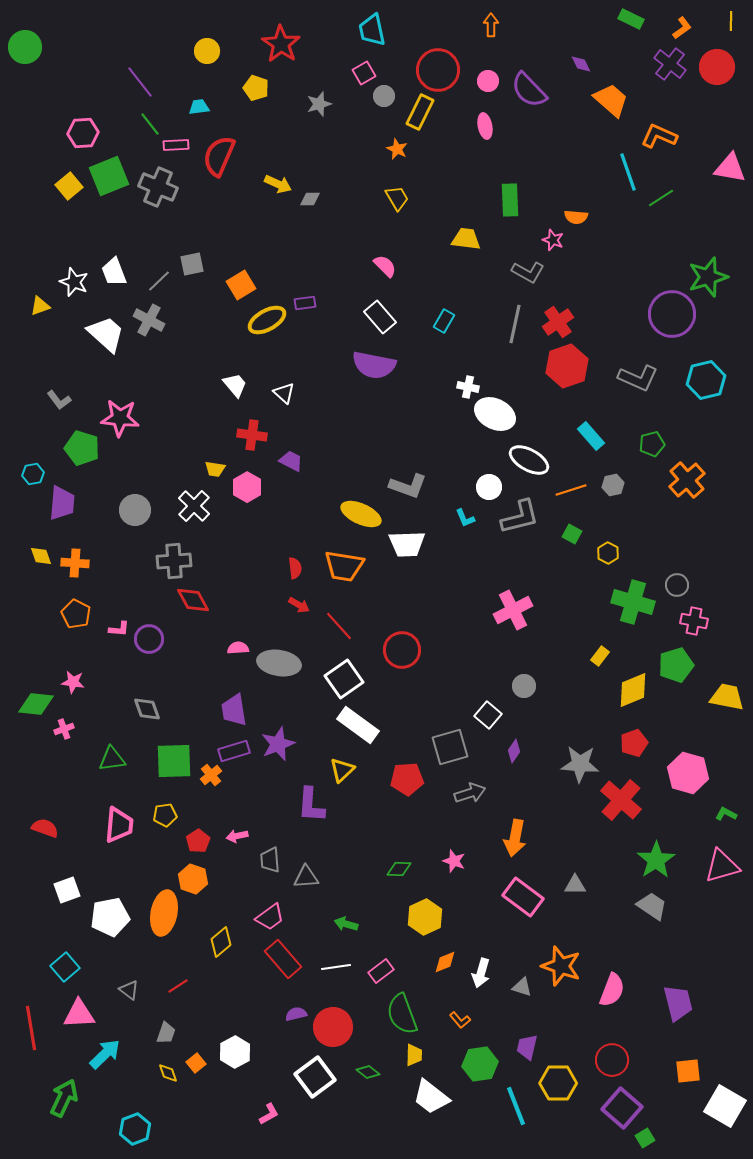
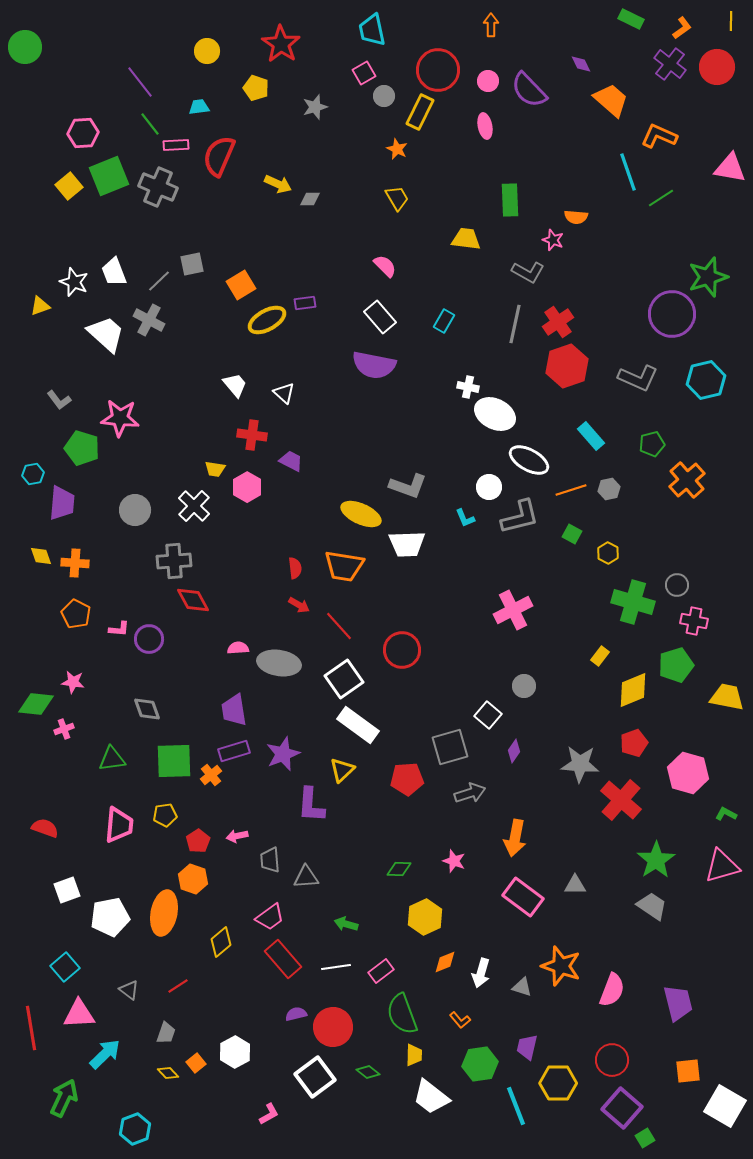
gray star at (319, 104): moved 4 px left, 3 px down
gray hexagon at (613, 485): moved 4 px left, 4 px down
purple star at (278, 744): moved 5 px right, 10 px down
yellow diamond at (168, 1073): rotated 25 degrees counterclockwise
